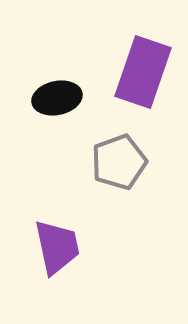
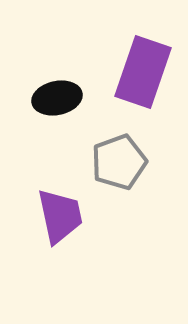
purple trapezoid: moved 3 px right, 31 px up
